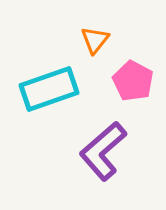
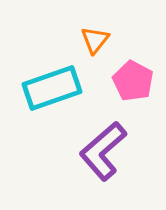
cyan rectangle: moved 3 px right, 1 px up
